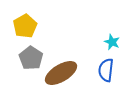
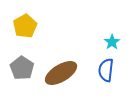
cyan star: rotated 14 degrees clockwise
gray pentagon: moved 9 px left, 10 px down
